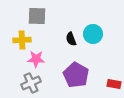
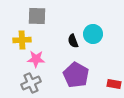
black semicircle: moved 2 px right, 2 px down
